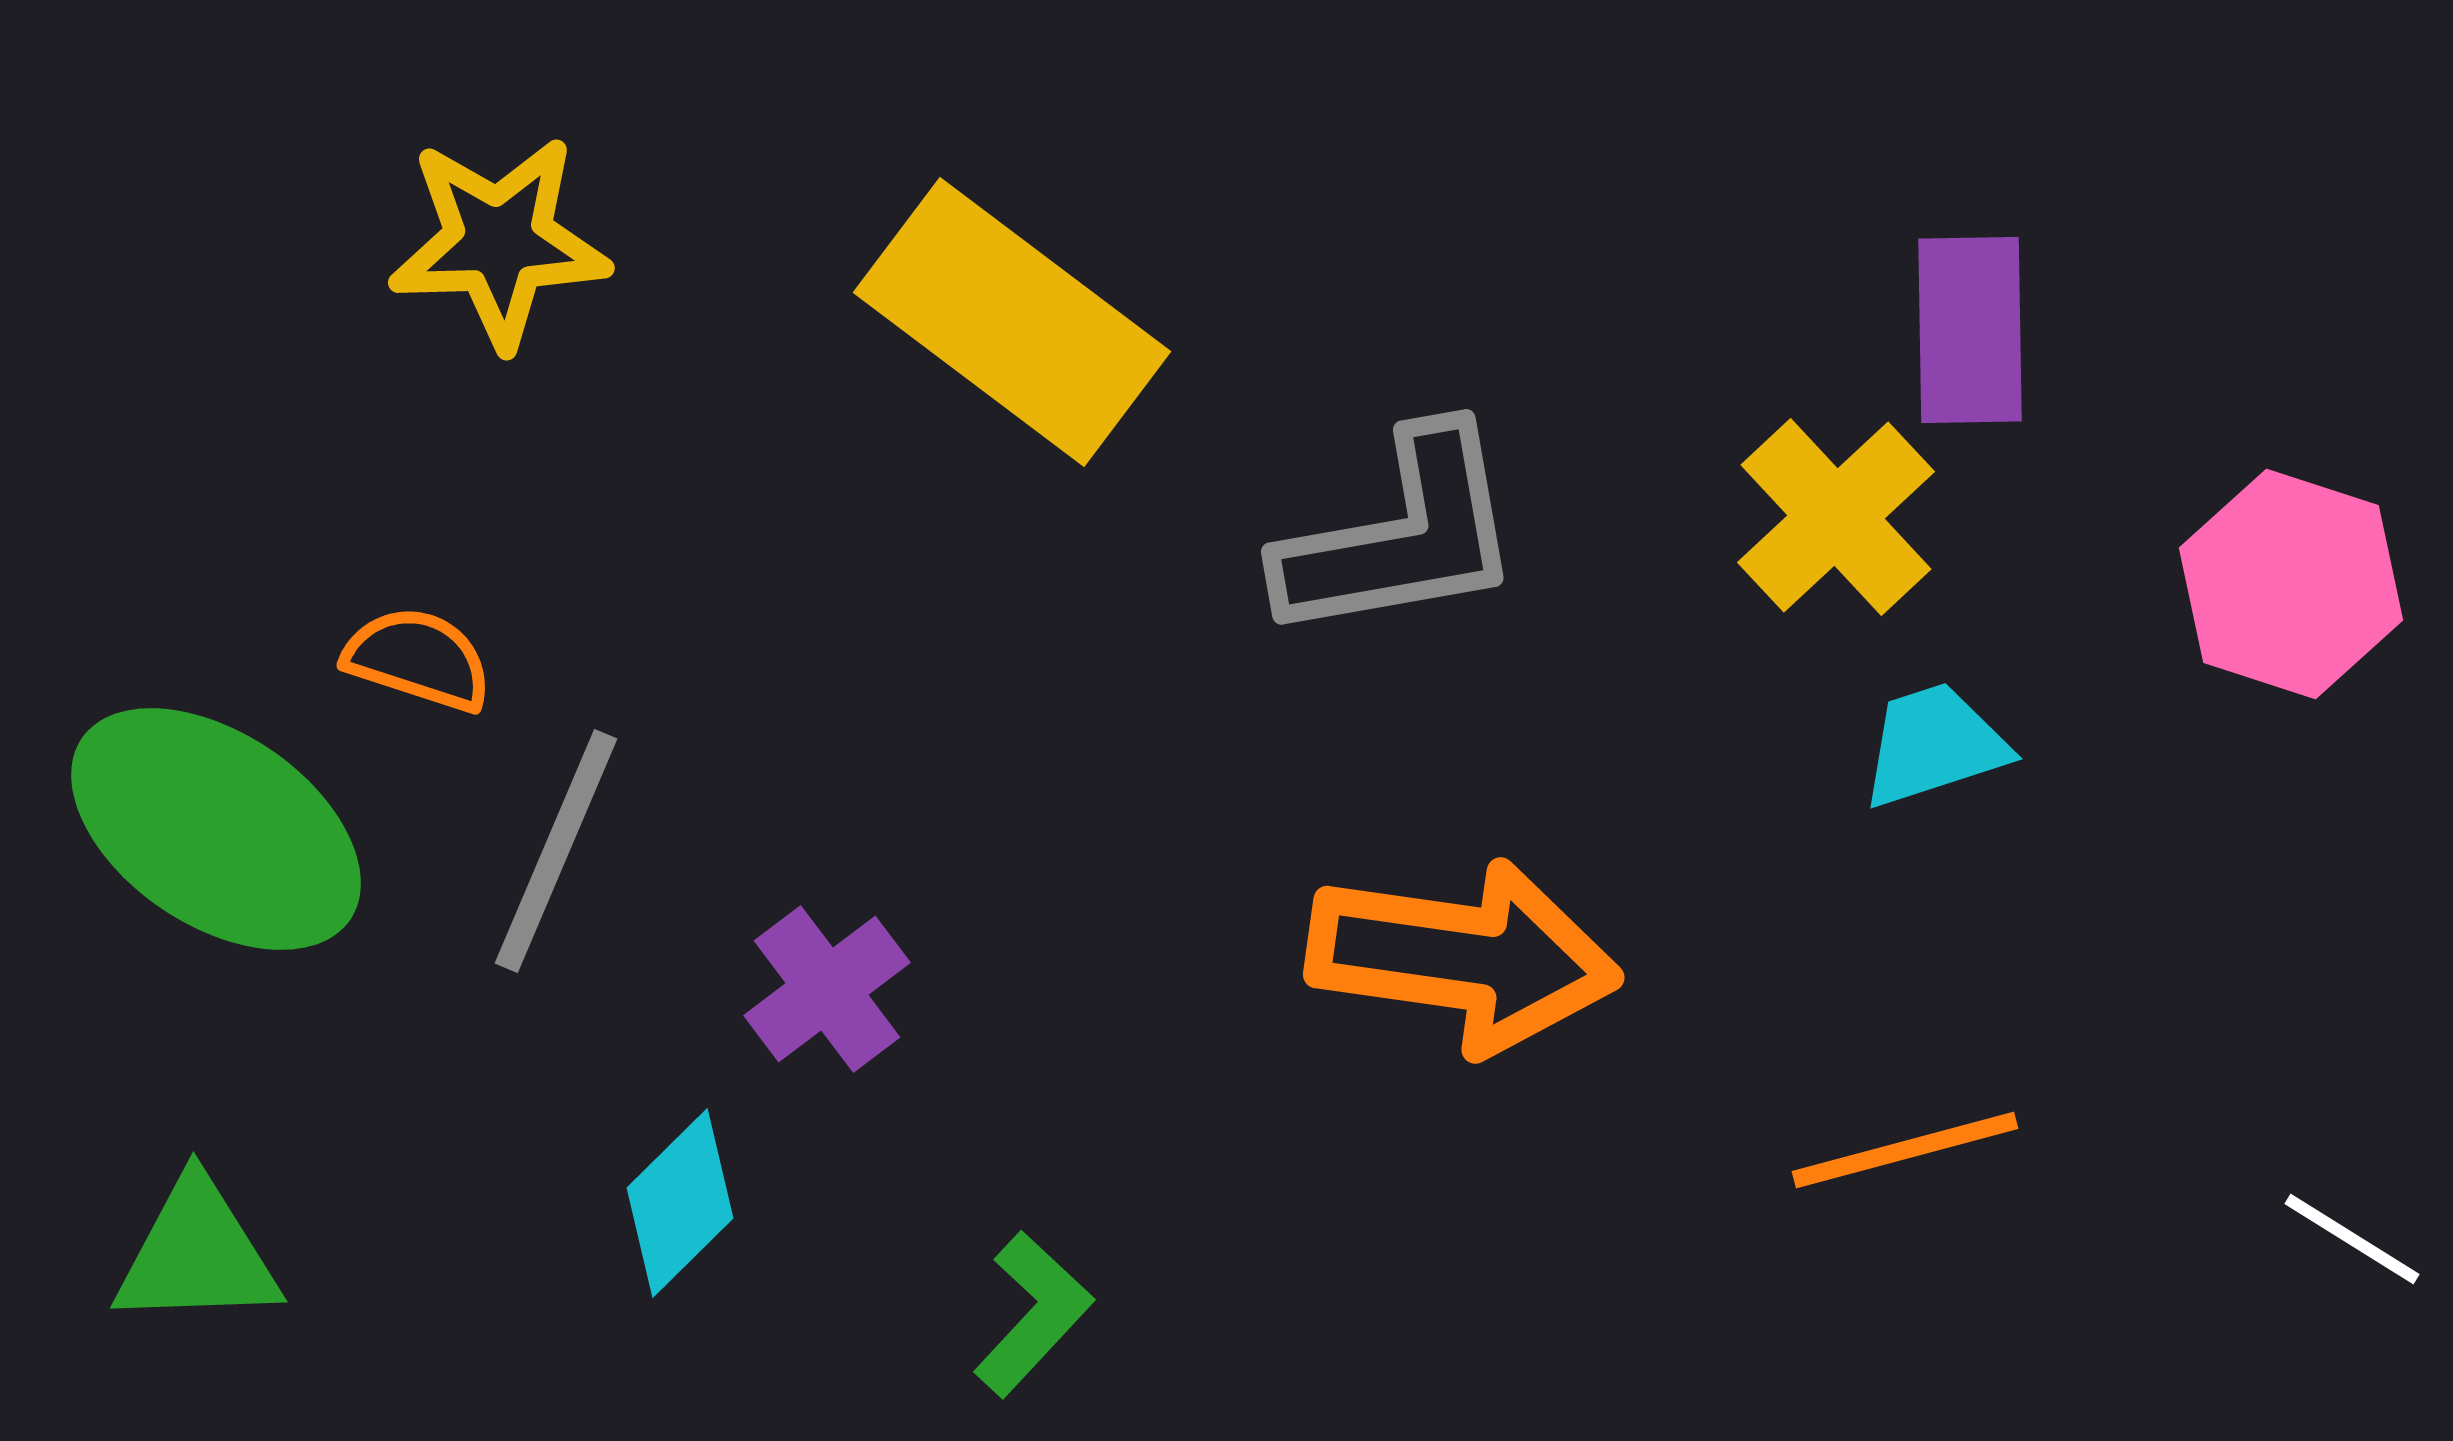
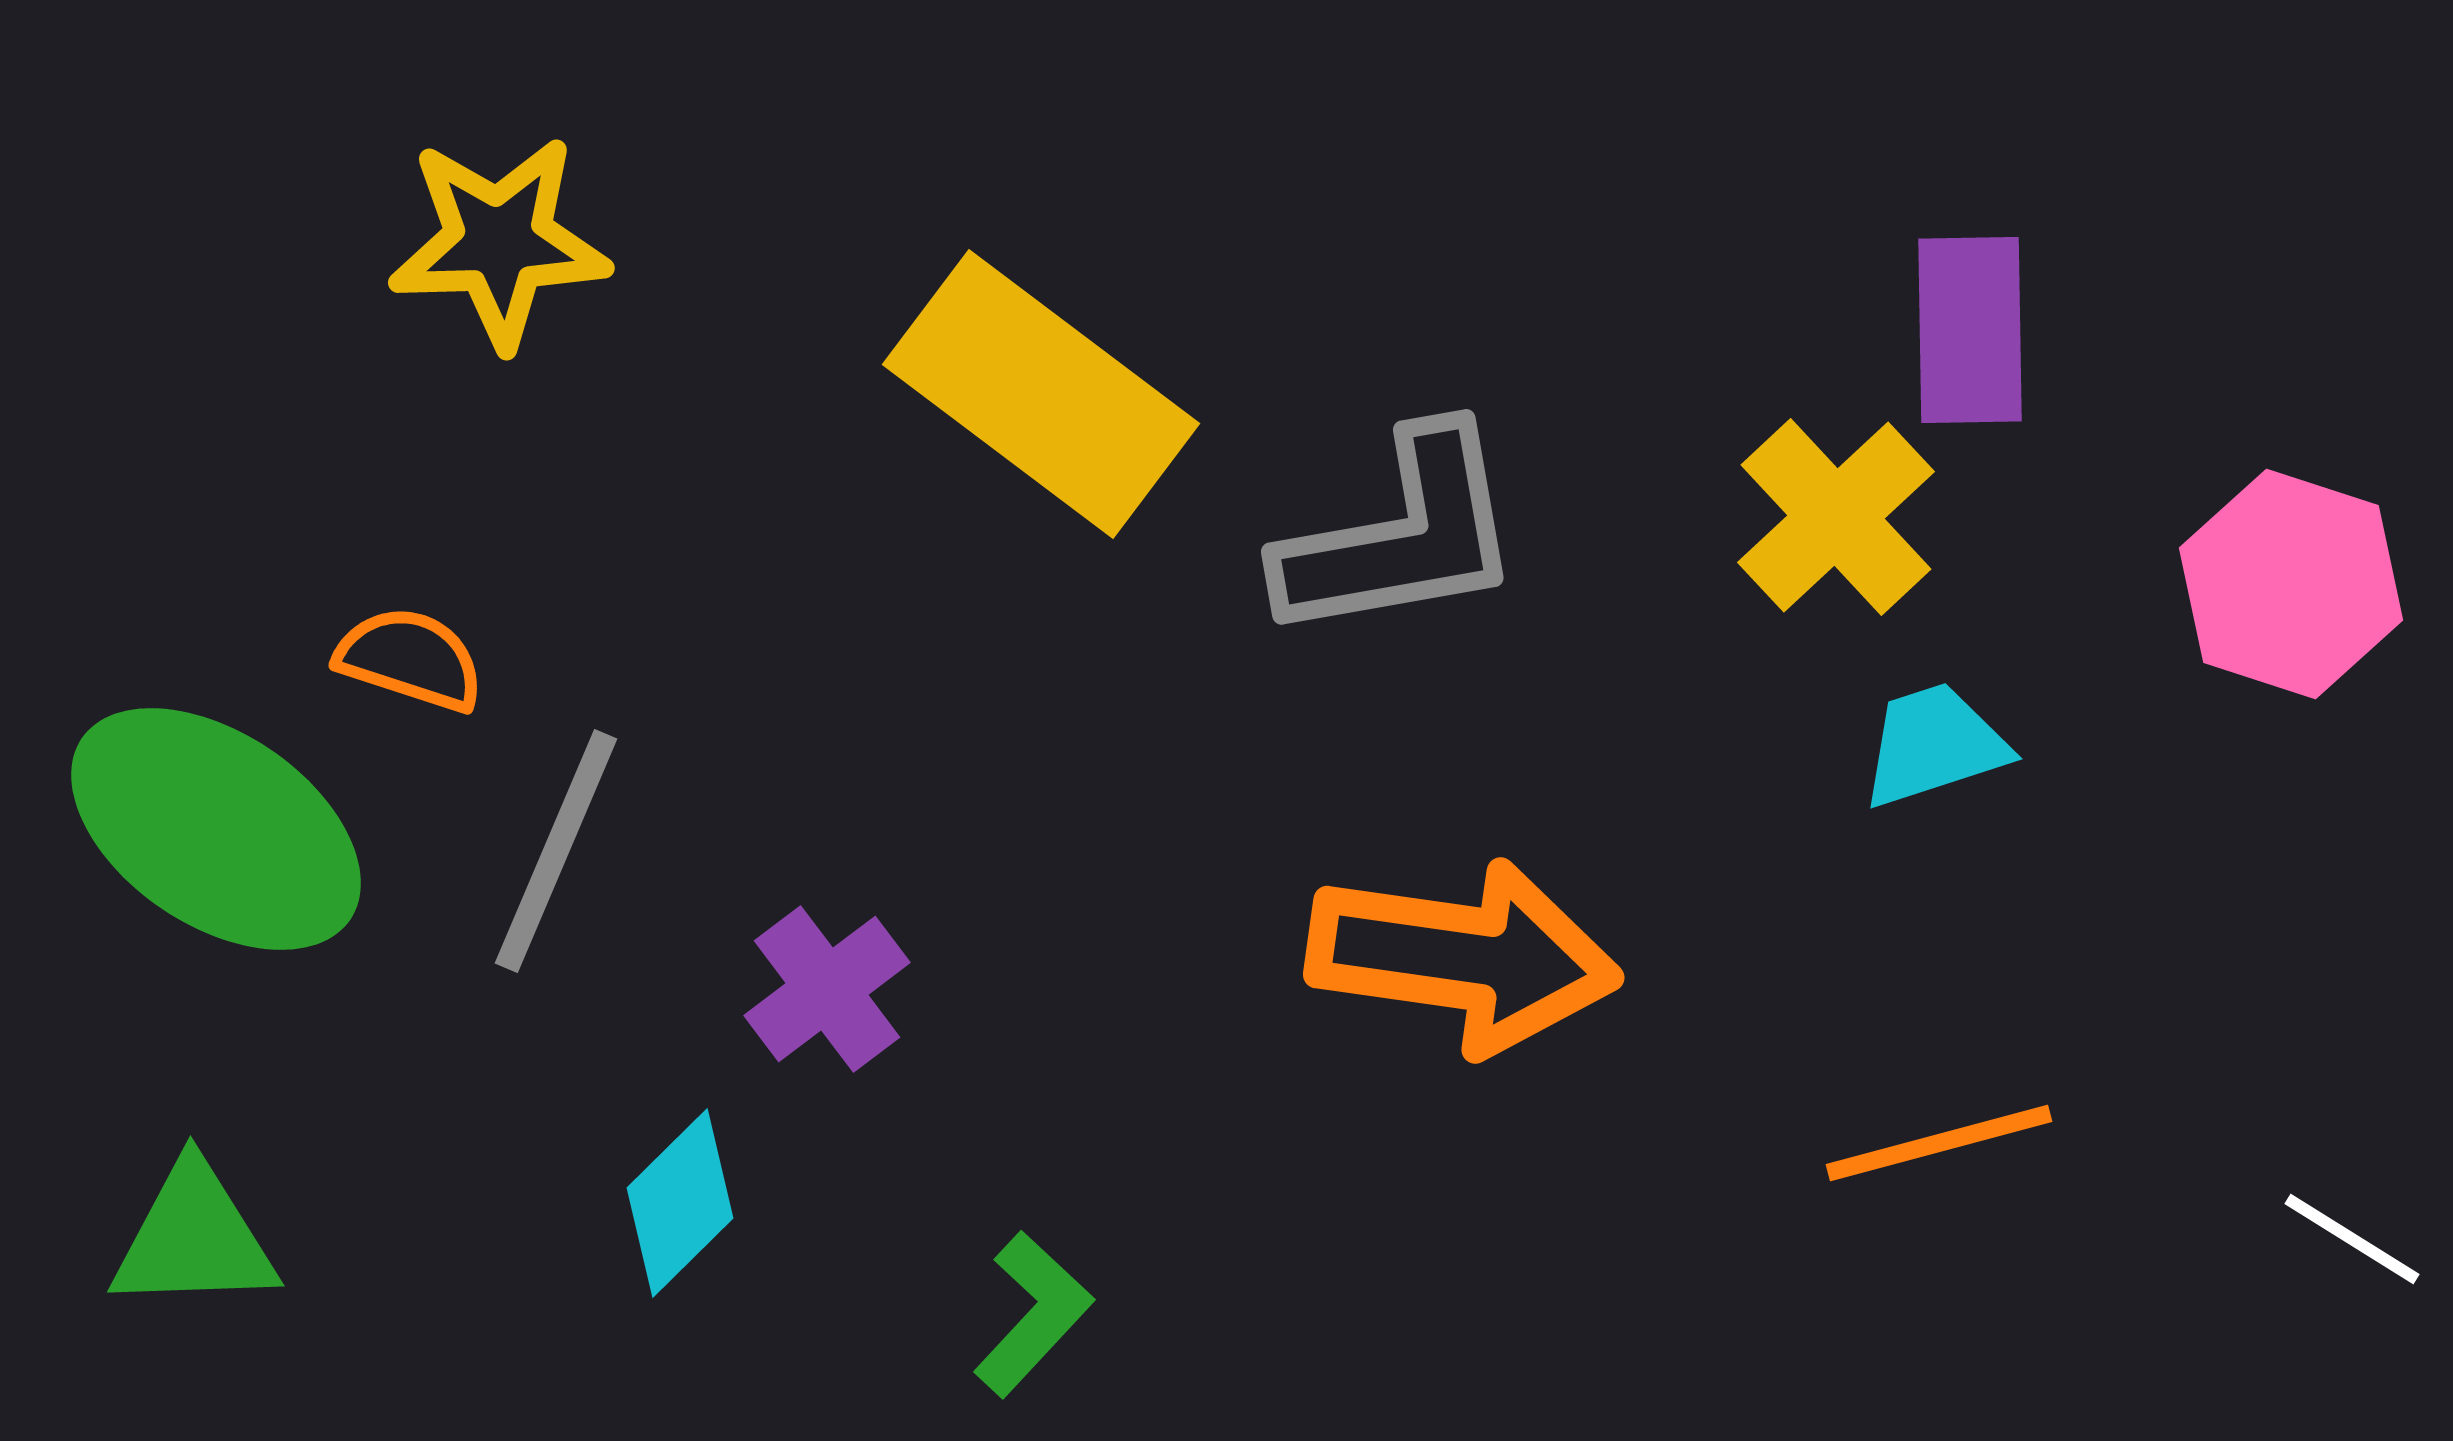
yellow rectangle: moved 29 px right, 72 px down
orange semicircle: moved 8 px left
orange line: moved 34 px right, 7 px up
green triangle: moved 3 px left, 16 px up
